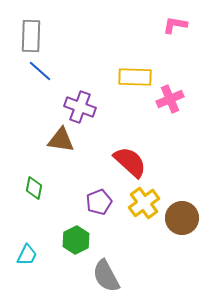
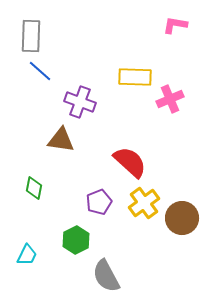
purple cross: moved 5 px up
